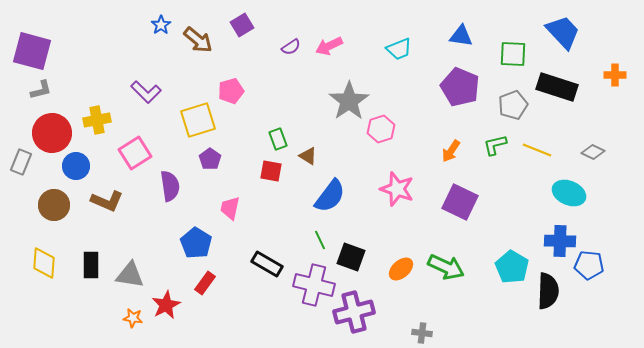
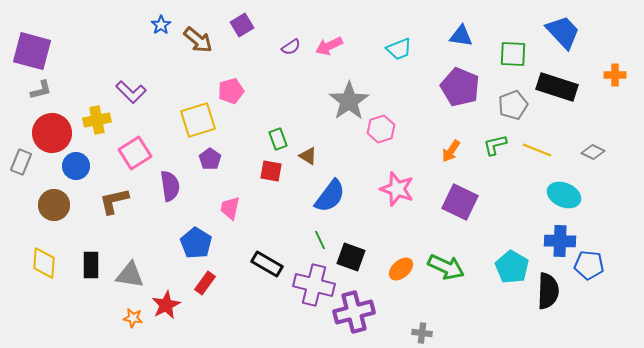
purple L-shape at (146, 92): moved 15 px left
cyan ellipse at (569, 193): moved 5 px left, 2 px down
brown L-shape at (107, 201): moved 7 px right; rotated 144 degrees clockwise
